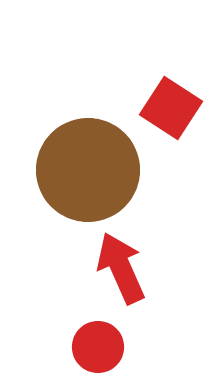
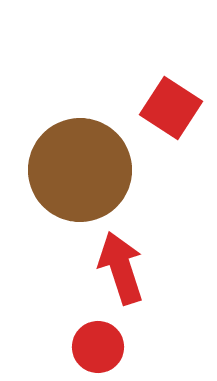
brown circle: moved 8 px left
red arrow: rotated 6 degrees clockwise
